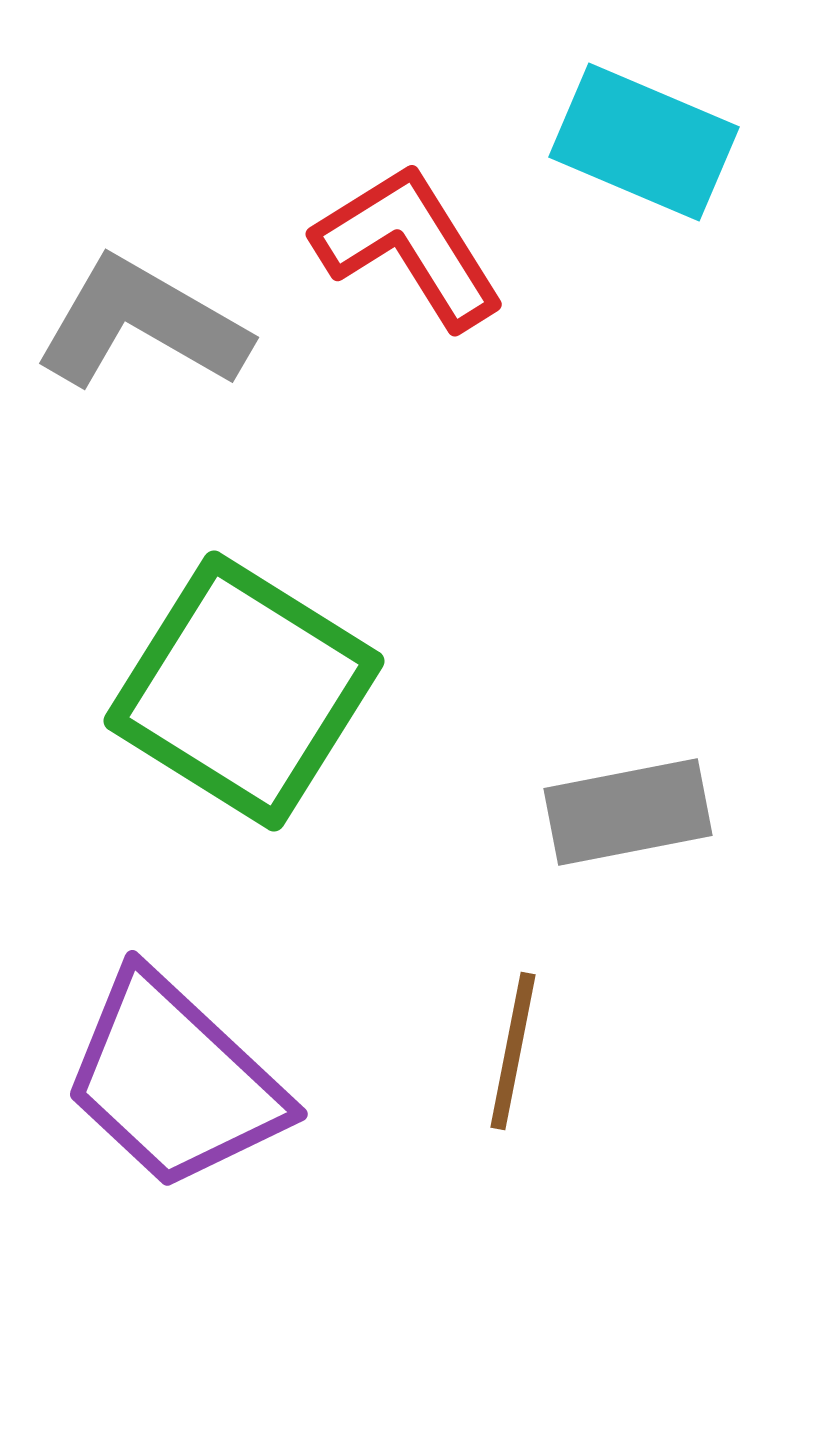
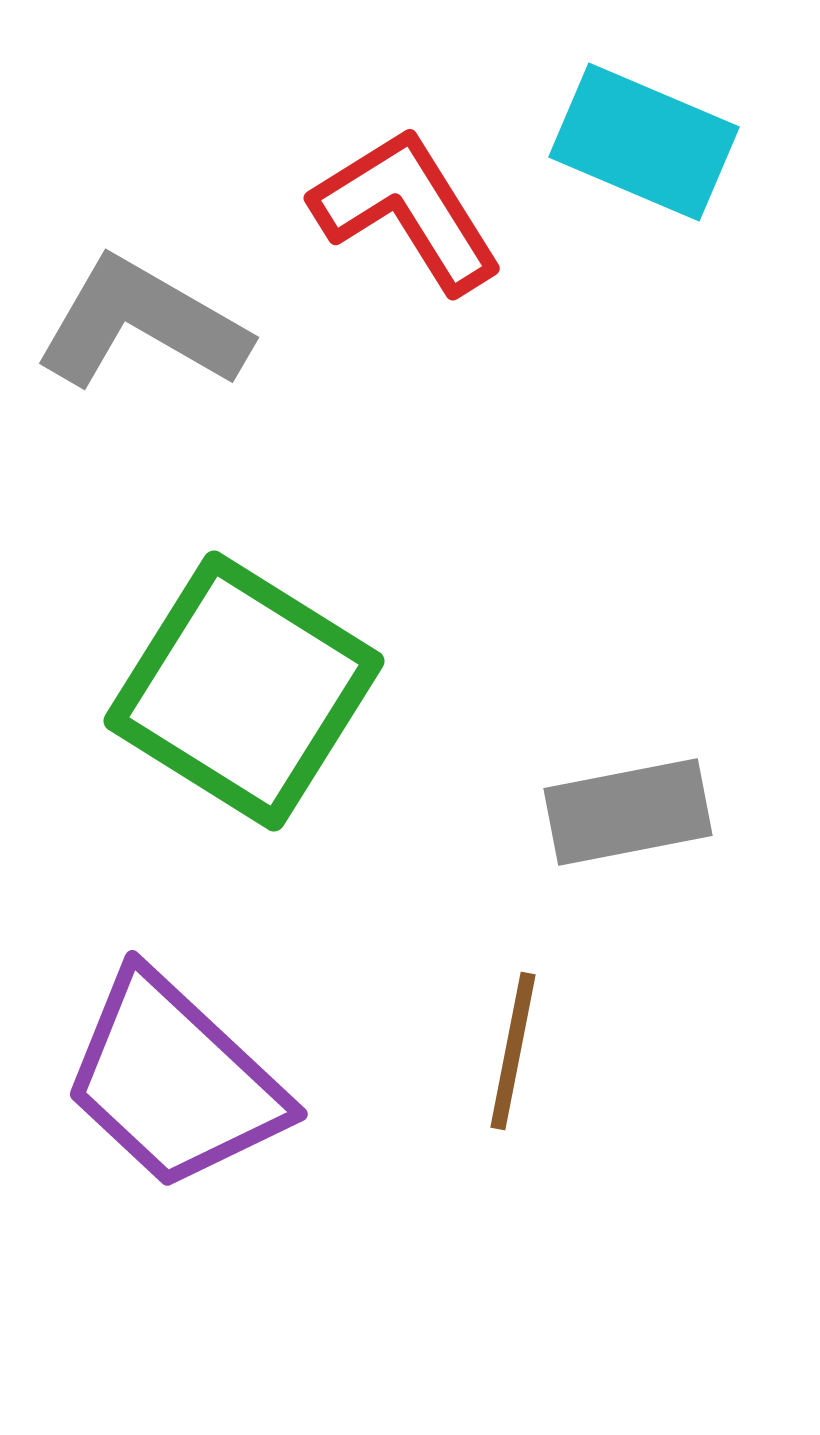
red L-shape: moved 2 px left, 36 px up
